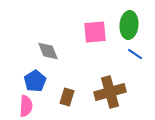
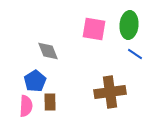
pink square: moved 1 px left, 3 px up; rotated 15 degrees clockwise
brown cross: rotated 8 degrees clockwise
brown rectangle: moved 17 px left, 5 px down; rotated 18 degrees counterclockwise
